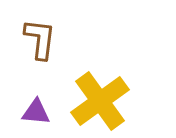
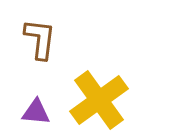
yellow cross: moved 1 px left, 1 px up
